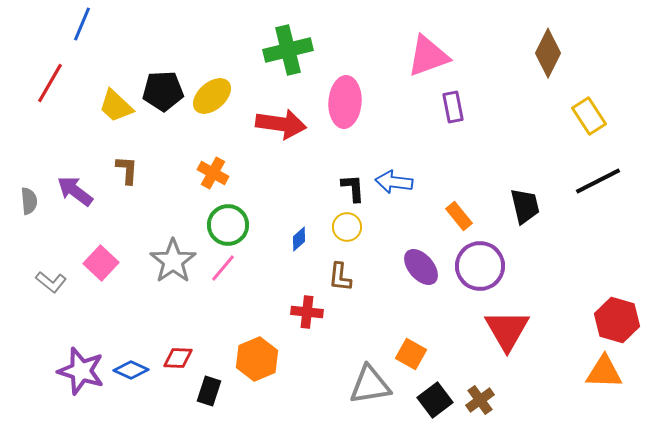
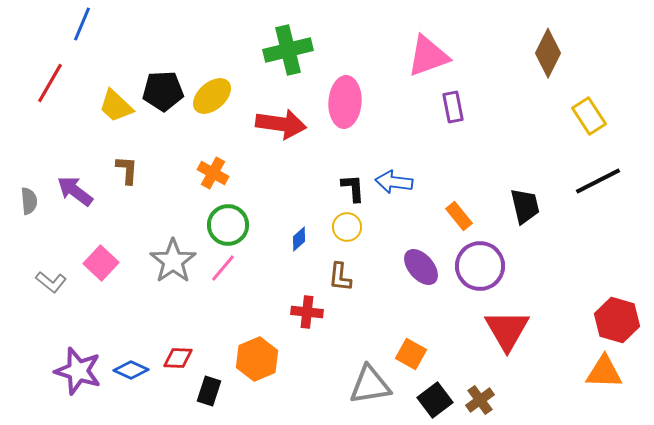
purple star at (81, 371): moved 3 px left
